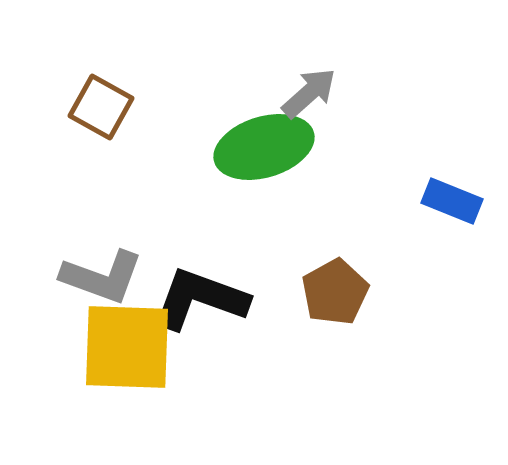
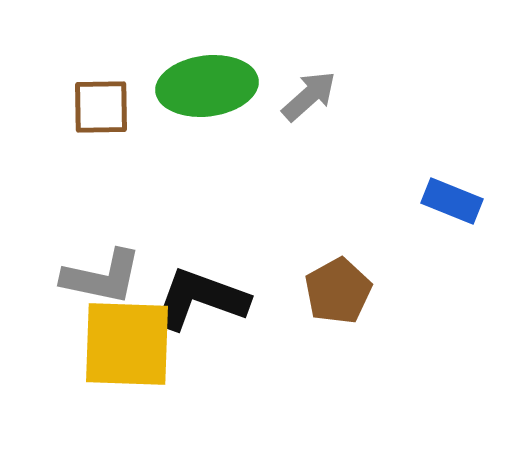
gray arrow: moved 3 px down
brown square: rotated 30 degrees counterclockwise
green ellipse: moved 57 px left, 61 px up; rotated 10 degrees clockwise
gray L-shape: rotated 8 degrees counterclockwise
brown pentagon: moved 3 px right, 1 px up
yellow square: moved 3 px up
